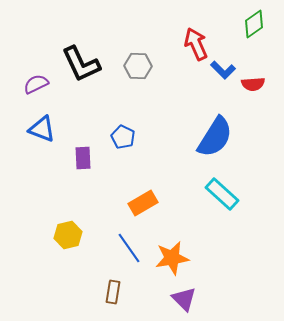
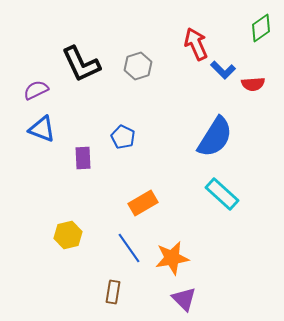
green diamond: moved 7 px right, 4 px down
gray hexagon: rotated 20 degrees counterclockwise
purple semicircle: moved 6 px down
